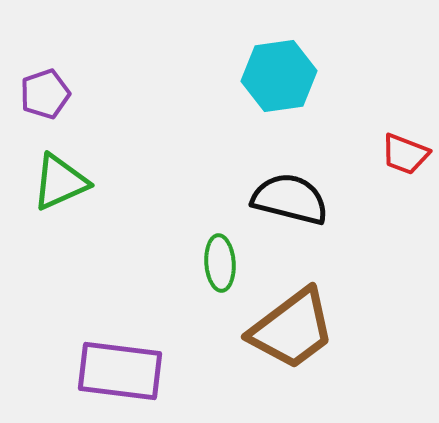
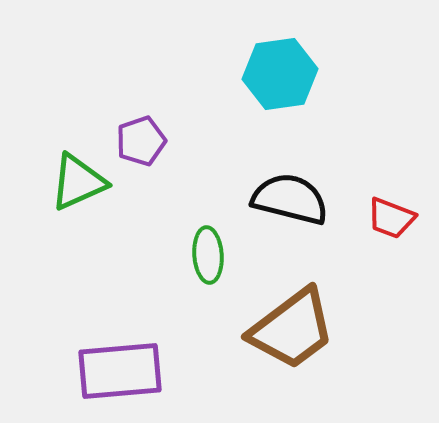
cyan hexagon: moved 1 px right, 2 px up
purple pentagon: moved 96 px right, 47 px down
red trapezoid: moved 14 px left, 64 px down
green triangle: moved 18 px right
green ellipse: moved 12 px left, 8 px up
purple rectangle: rotated 12 degrees counterclockwise
